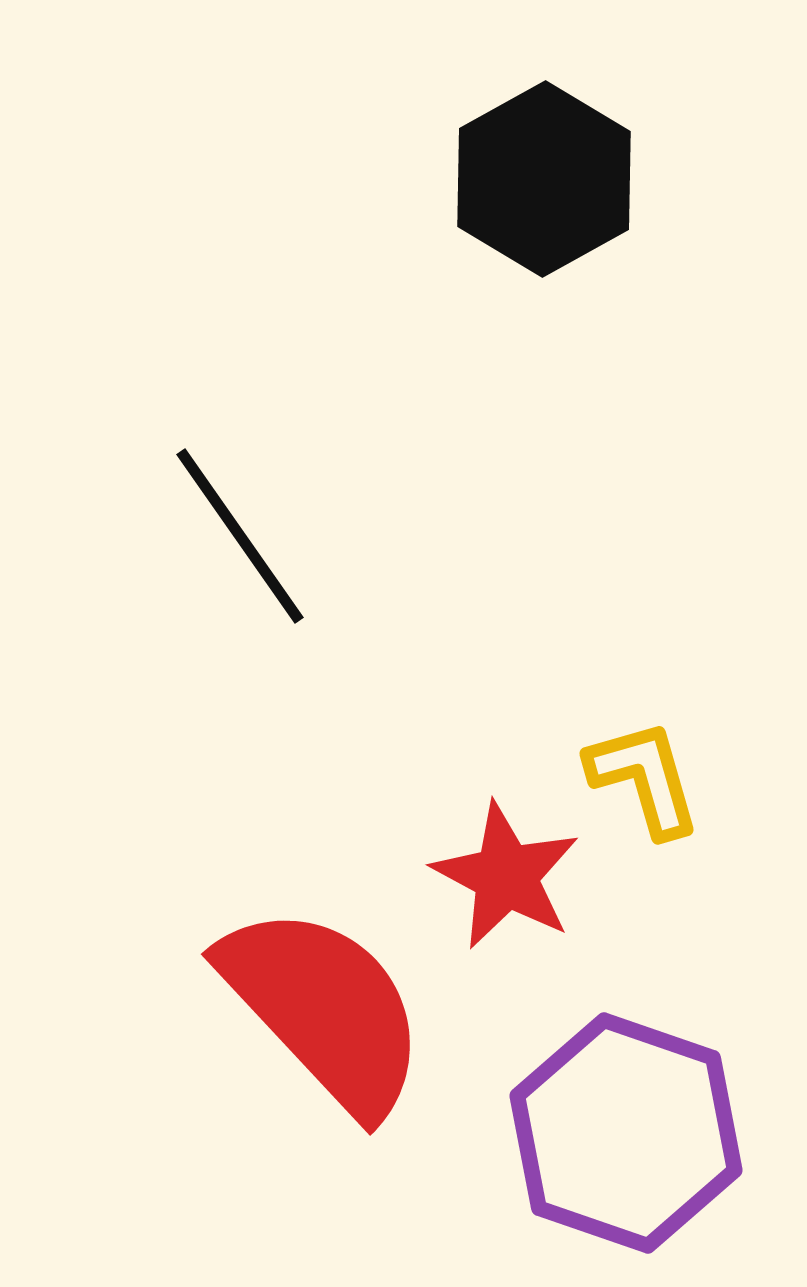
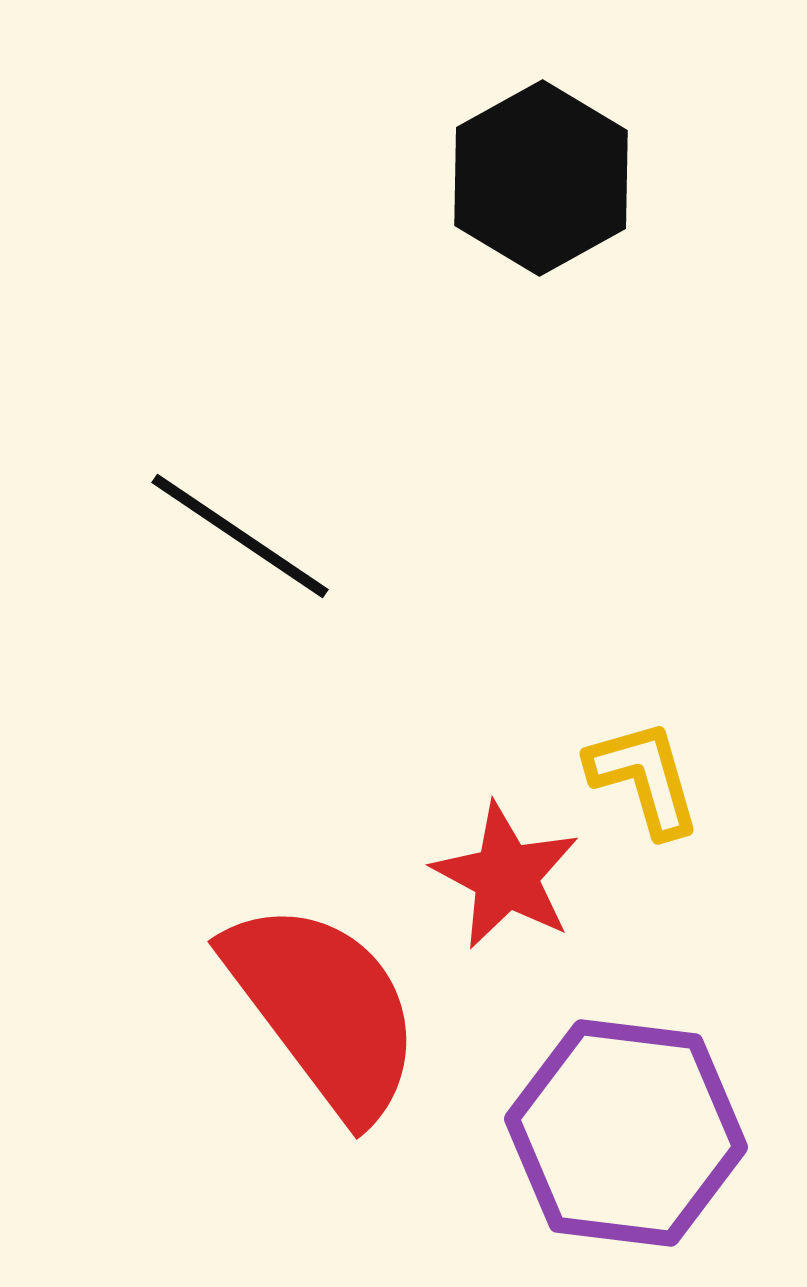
black hexagon: moved 3 px left, 1 px up
black line: rotated 21 degrees counterclockwise
red semicircle: rotated 6 degrees clockwise
purple hexagon: rotated 12 degrees counterclockwise
